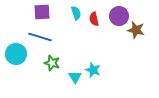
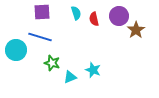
brown star: rotated 24 degrees clockwise
cyan circle: moved 4 px up
cyan triangle: moved 5 px left; rotated 40 degrees clockwise
